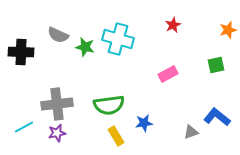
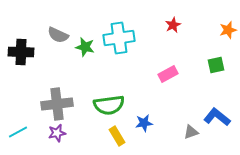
cyan cross: moved 1 px right, 1 px up; rotated 24 degrees counterclockwise
cyan line: moved 6 px left, 5 px down
yellow rectangle: moved 1 px right
